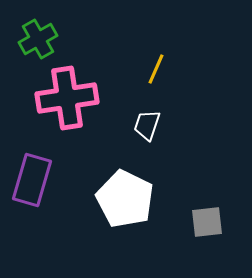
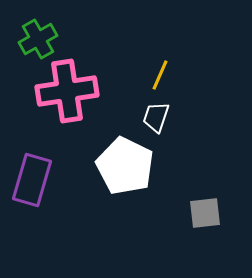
yellow line: moved 4 px right, 6 px down
pink cross: moved 7 px up
white trapezoid: moved 9 px right, 8 px up
white pentagon: moved 33 px up
gray square: moved 2 px left, 9 px up
